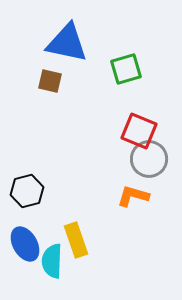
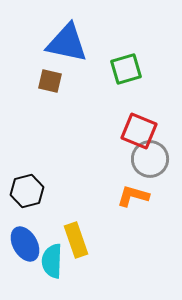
gray circle: moved 1 px right
